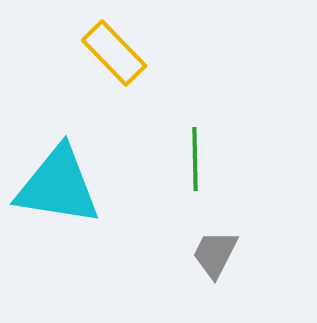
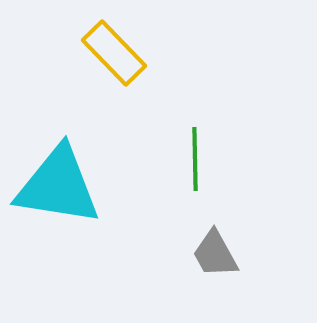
gray trapezoid: rotated 56 degrees counterclockwise
